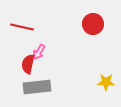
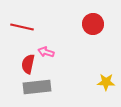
pink arrow: moved 7 px right; rotated 77 degrees clockwise
